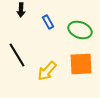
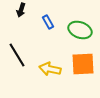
black arrow: rotated 16 degrees clockwise
orange square: moved 2 px right
yellow arrow: moved 3 px right, 2 px up; rotated 60 degrees clockwise
